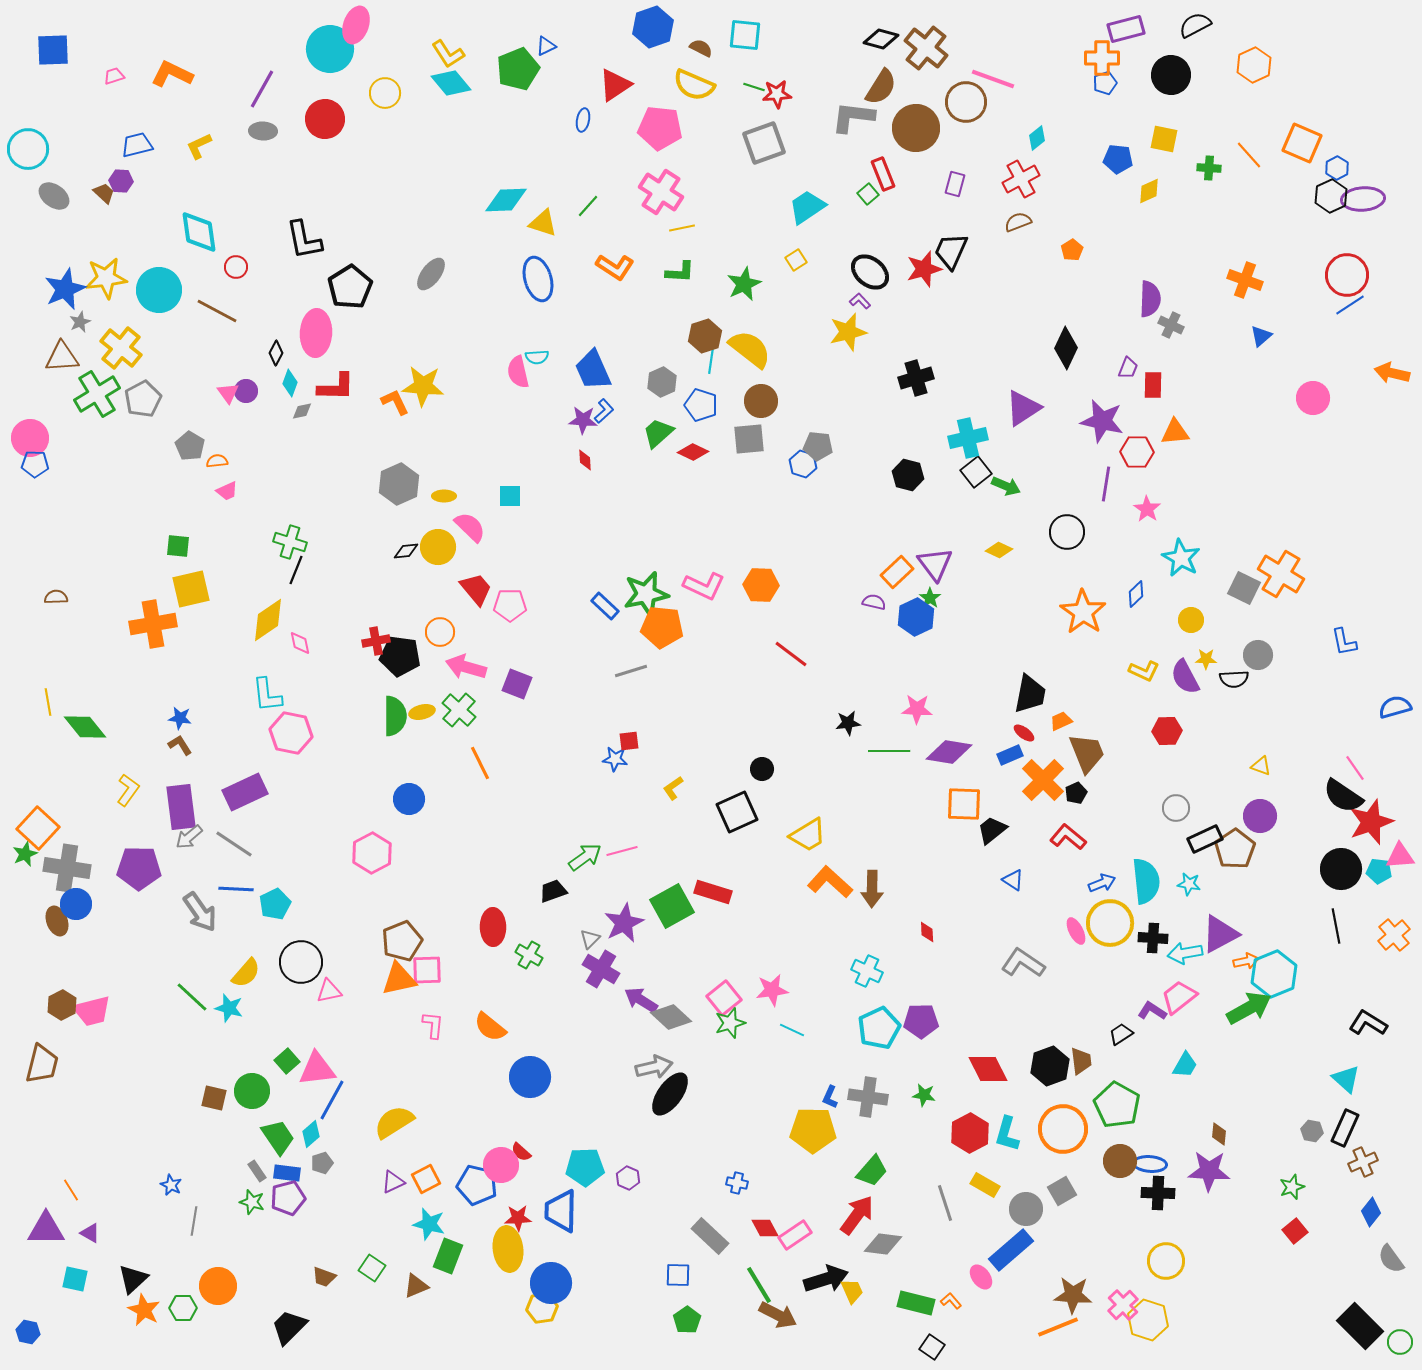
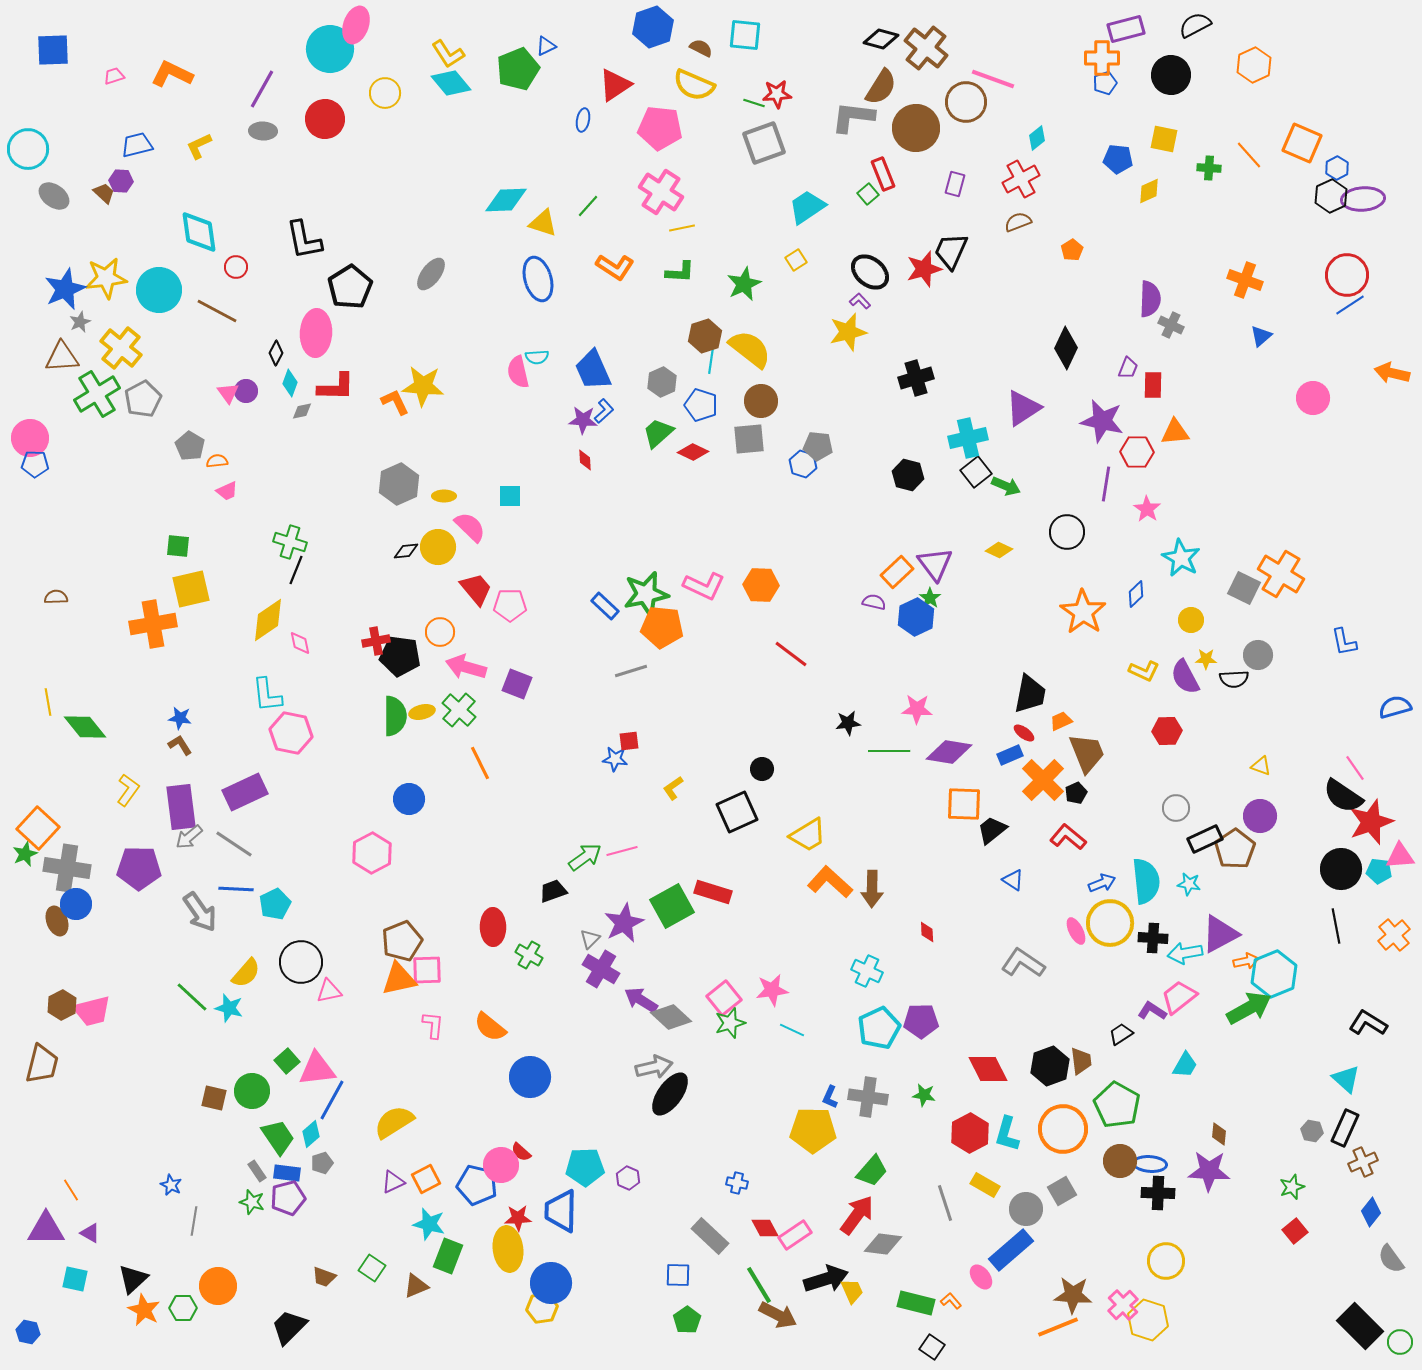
green line at (754, 87): moved 16 px down
